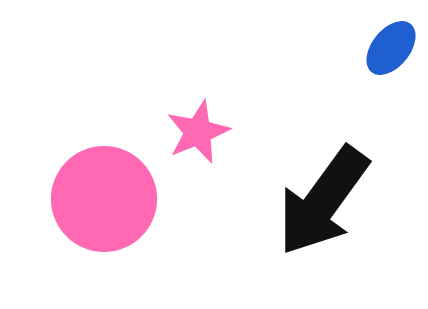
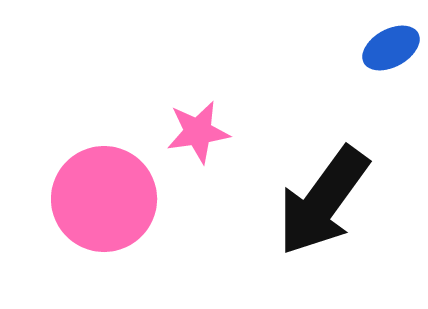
blue ellipse: rotated 22 degrees clockwise
pink star: rotated 14 degrees clockwise
